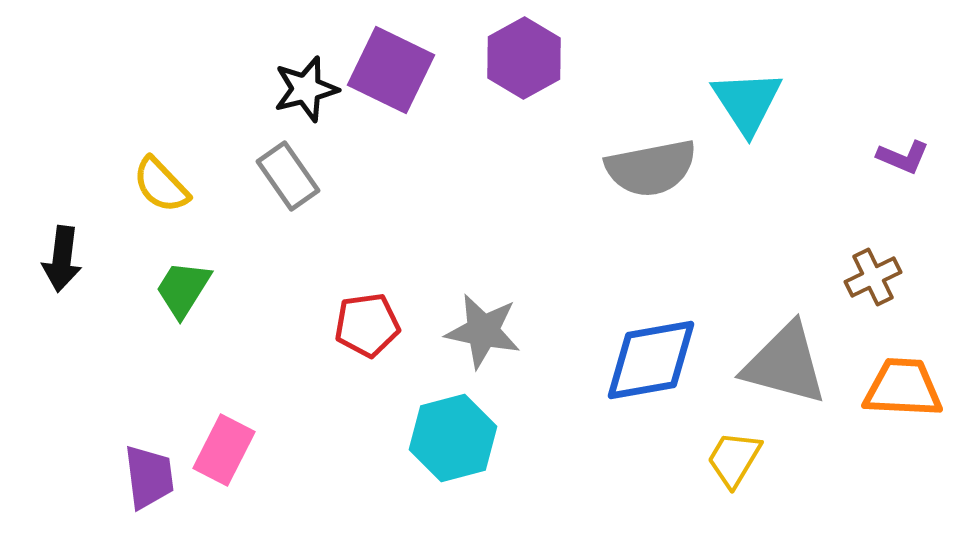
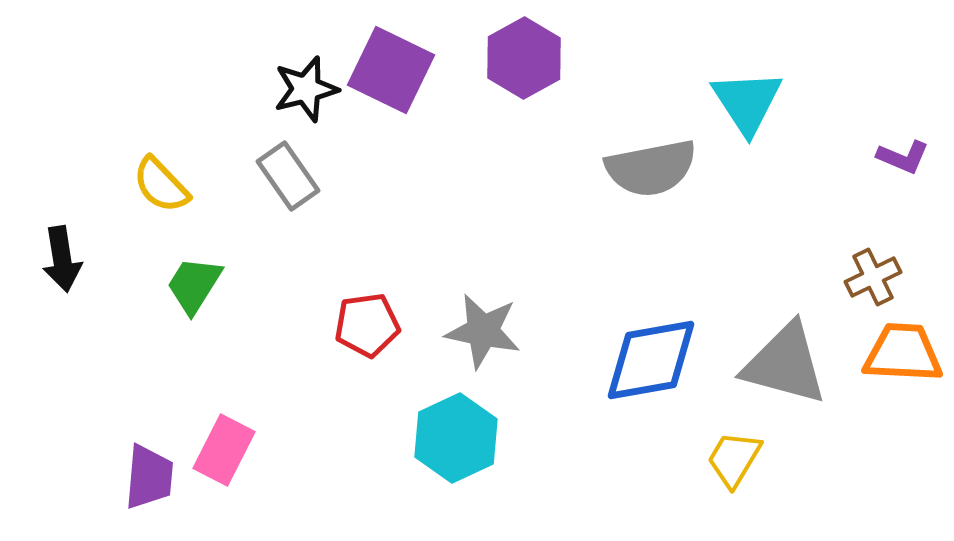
black arrow: rotated 16 degrees counterclockwise
green trapezoid: moved 11 px right, 4 px up
orange trapezoid: moved 35 px up
cyan hexagon: moved 3 px right; rotated 10 degrees counterclockwise
purple trapezoid: rotated 12 degrees clockwise
